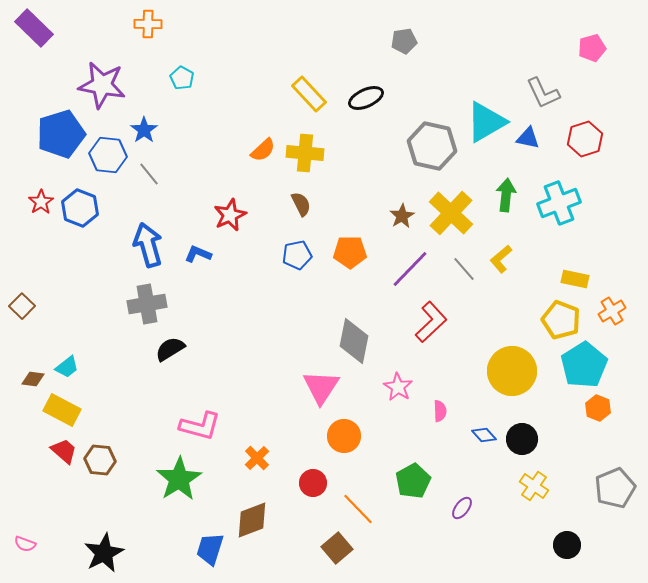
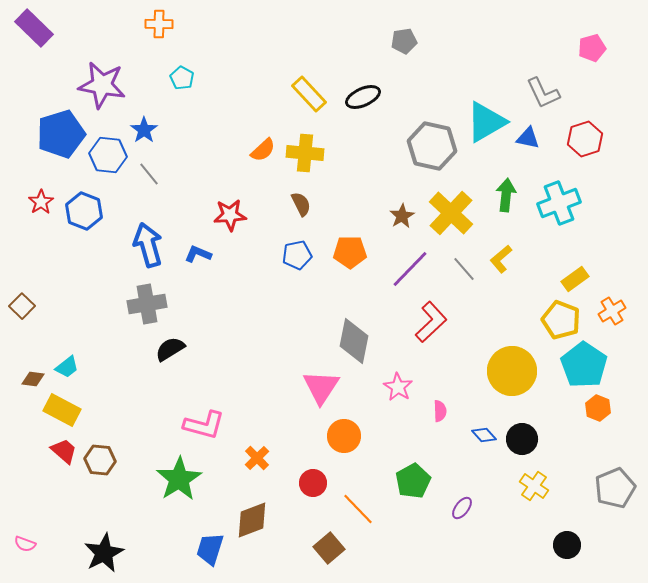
orange cross at (148, 24): moved 11 px right
black ellipse at (366, 98): moved 3 px left, 1 px up
blue hexagon at (80, 208): moved 4 px right, 3 px down
red star at (230, 215): rotated 20 degrees clockwise
yellow rectangle at (575, 279): rotated 48 degrees counterclockwise
cyan pentagon at (584, 365): rotated 6 degrees counterclockwise
pink L-shape at (200, 426): moved 4 px right, 1 px up
brown square at (337, 548): moved 8 px left
